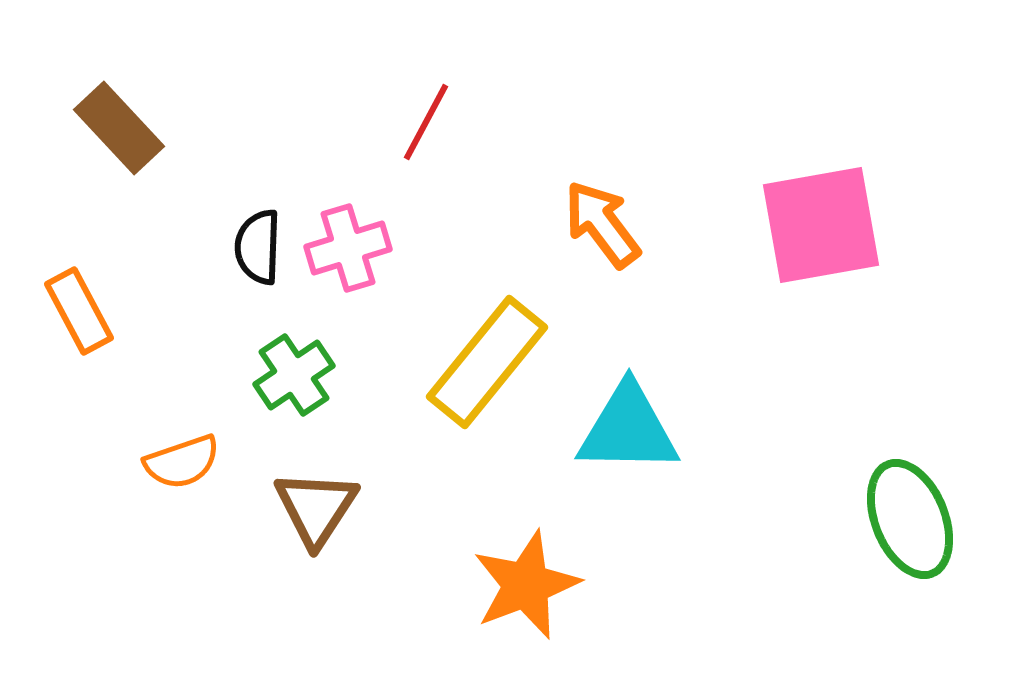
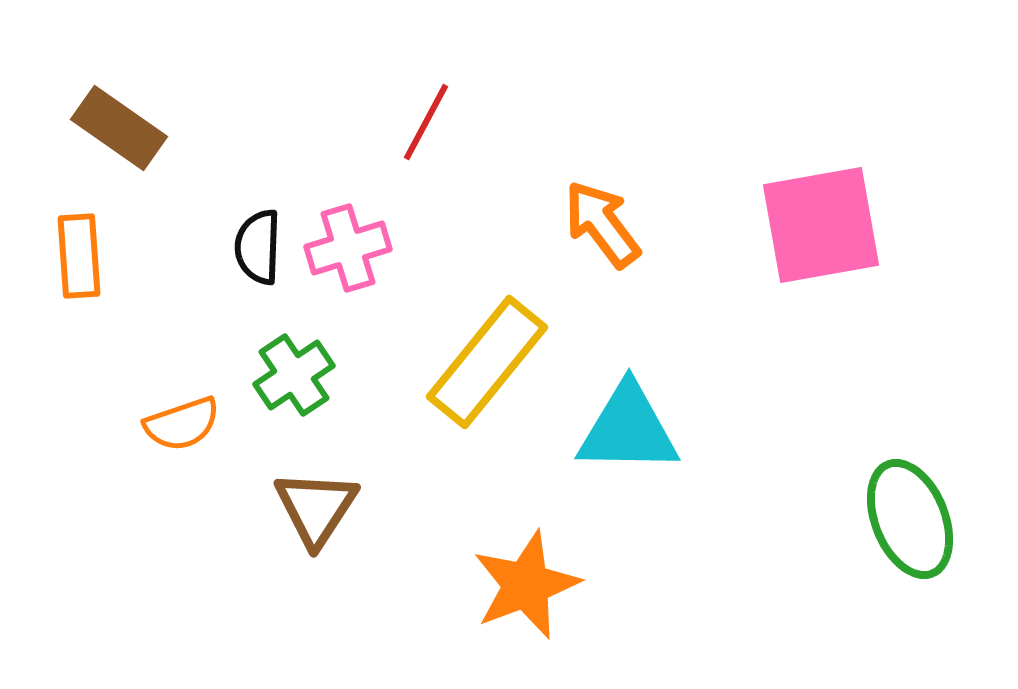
brown rectangle: rotated 12 degrees counterclockwise
orange rectangle: moved 55 px up; rotated 24 degrees clockwise
orange semicircle: moved 38 px up
